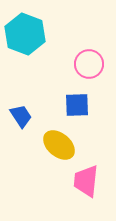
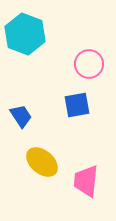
blue square: rotated 8 degrees counterclockwise
yellow ellipse: moved 17 px left, 17 px down
